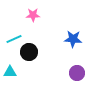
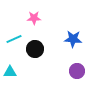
pink star: moved 1 px right, 3 px down
black circle: moved 6 px right, 3 px up
purple circle: moved 2 px up
